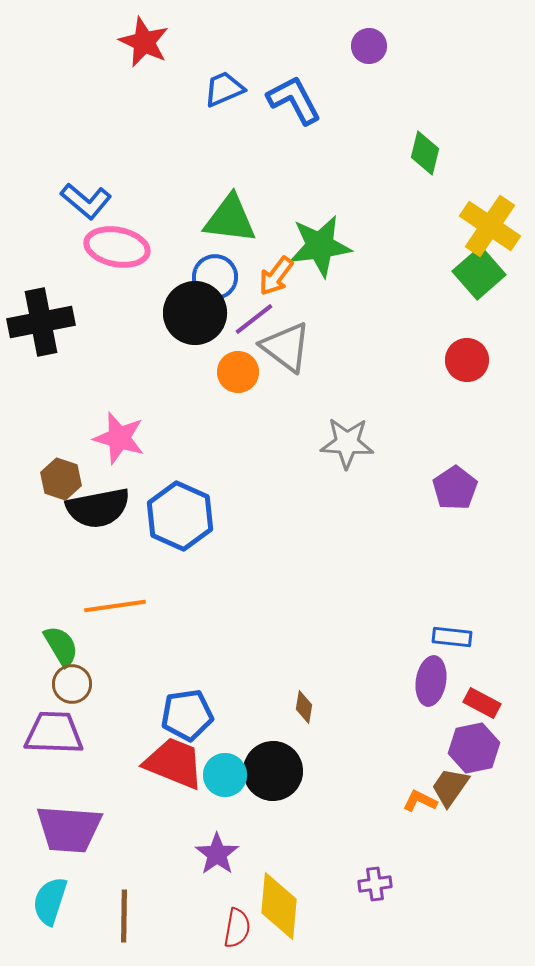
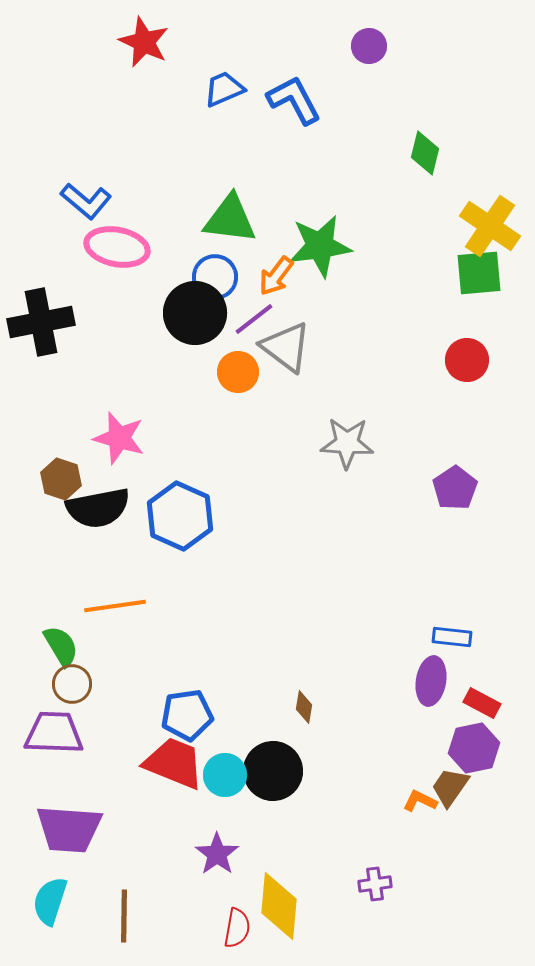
green square at (479, 273): rotated 36 degrees clockwise
